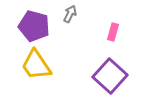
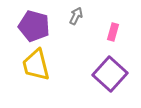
gray arrow: moved 6 px right, 2 px down
yellow trapezoid: rotated 20 degrees clockwise
purple square: moved 2 px up
